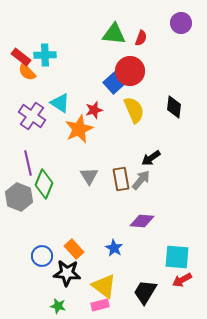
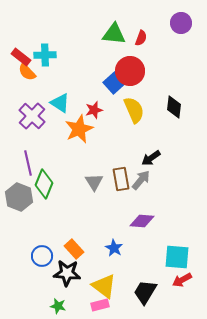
purple cross: rotated 8 degrees clockwise
gray triangle: moved 5 px right, 6 px down
